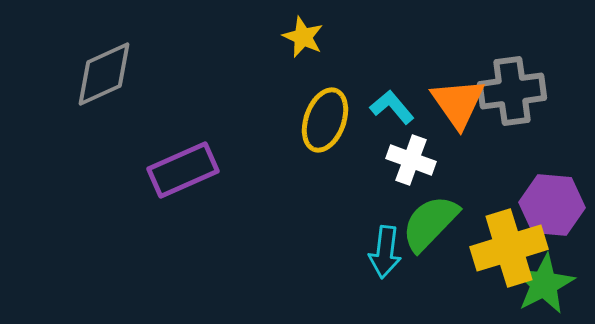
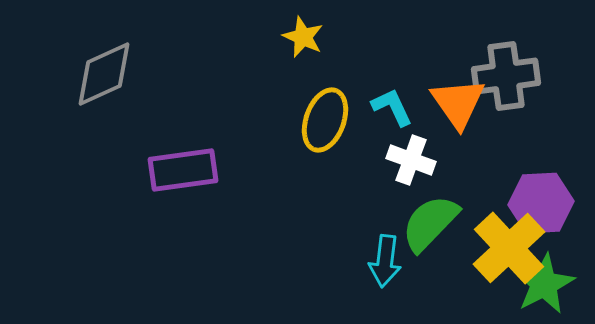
gray cross: moved 6 px left, 15 px up
cyan L-shape: rotated 15 degrees clockwise
purple rectangle: rotated 16 degrees clockwise
purple hexagon: moved 11 px left, 2 px up; rotated 8 degrees counterclockwise
yellow cross: rotated 26 degrees counterclockwise
cyan arrow: moved 9 px down
